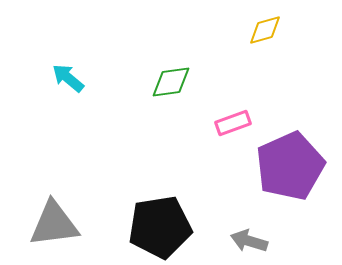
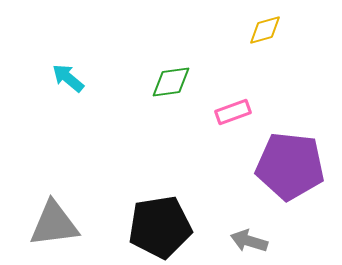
pink rectangle: moved 11 px up
purple pentagon: rotated 30 degrees clockwise
